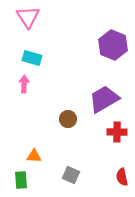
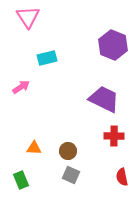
cyan rectangle: moved 15 px right; rotated 30 degrees counterclockwise
pink arrow: moved 3 px left, 3 px down; rotated 54 degrees clockwise
purple trapezoid: rotated 56 degrees clockwise
brown circle: moved 32 px down
red cross: moved 3 px left, 4 px down
orange triangle: moved 8 px up
green rectangle: rotated 18 degrees counterclockwise
